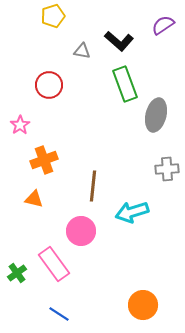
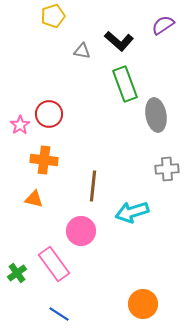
red circle: moved 29 px down
gray ellipse: rotated 24 degrees counterclockwise
orange cross: rotated 28 degrees clockwise
orange circle: moved 1 px up
